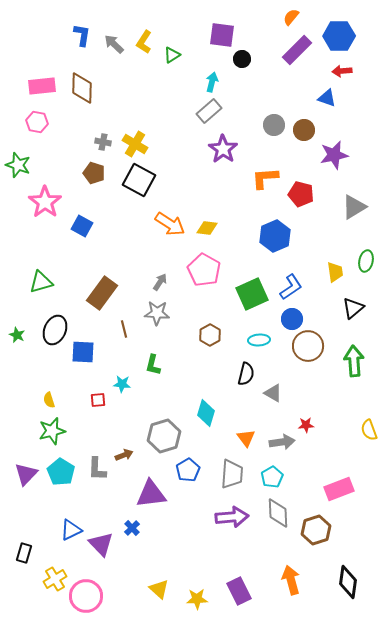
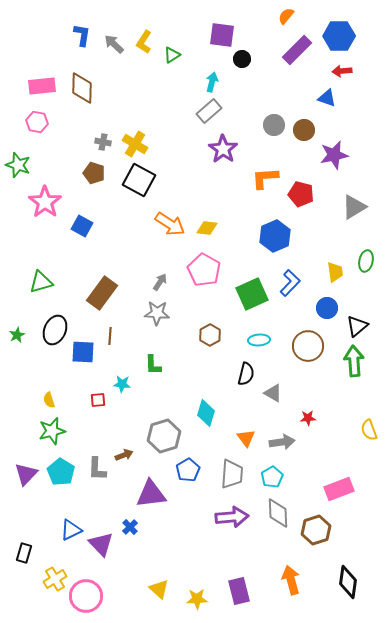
orange semicircle at (291, 17): moved 5 px left, 1 px up
blue L-shape at (291, 287): moved 1 px left, 4 px up; rotated 12 degrees counterclockwise
black triangle at (353, 308): moved 4 px right, 18 px down
blue circle at (292, 319): moved 35 px right, 11 px up
brown line at (124, 329): moved 14 px left, 7 px down; rotated 18 degrees clockwise
green star at (17, 335): rotated 21 degrees clockwise
green L-shape at (153, 365): rotated 15 degrees counterclockwise
red star at (306, 425): moved 2 px right, 7 px up
blue cross at (132, 528): moved 2 px left, 1 px up
purple rectangle at (239, 591): rotated 12 degrees clockwise
